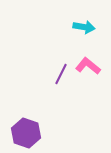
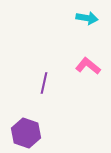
cyan arrow: moved 3 px right, 9 px up
purple line: moved 17 px left, 9 px down; rotated 15 degrees counterclockwise
